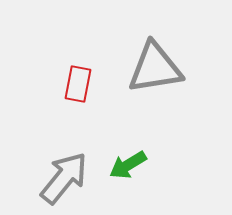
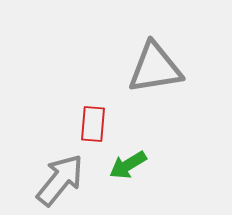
red rectangle: moved 15 px right, 40 px down; rotated 6 degrees counterclockwise
gray arrow: moved 4 px left, 2 px down
